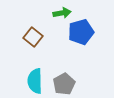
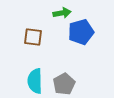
brown square: rotated 30 degrees counterclockwise
